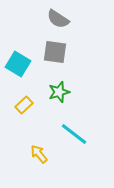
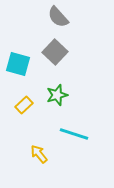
gray semicircle: moved 2 px up; rotated 15 degrees clockwise
gray square: rotated 35 degrees clockwise
cyan square: rotated 15 degrees counterclockwise
green star: moved 2 px left, 3 px down
cyan line: rotated 20 degrees counterclockwise
